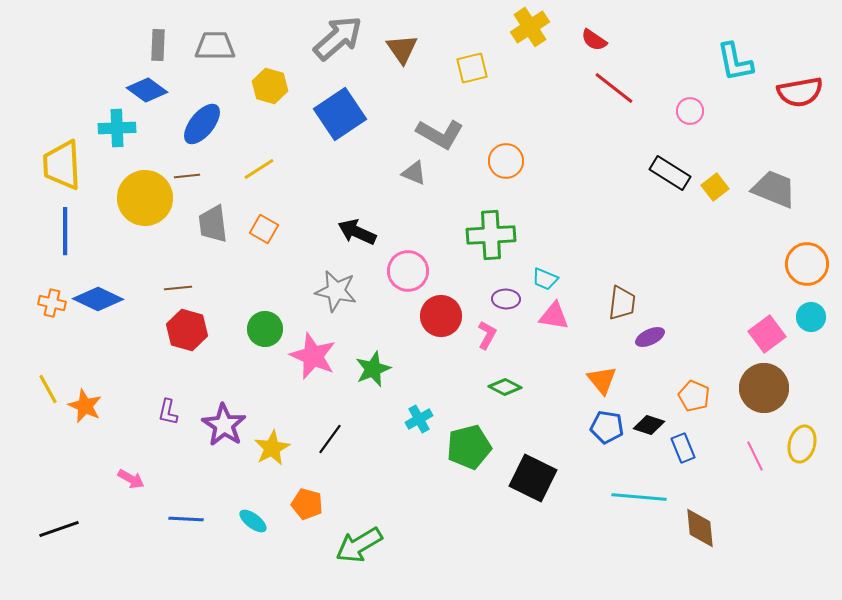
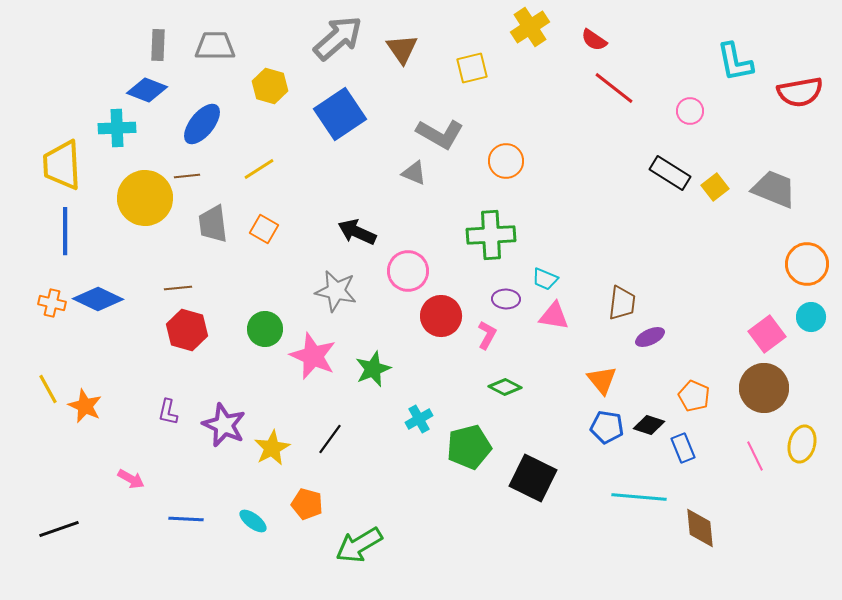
blue diamond at (147, 90): rotated 15 degrees counterclockwise
purple star at (224, 425): rotated 9 degrees counterclockwise
